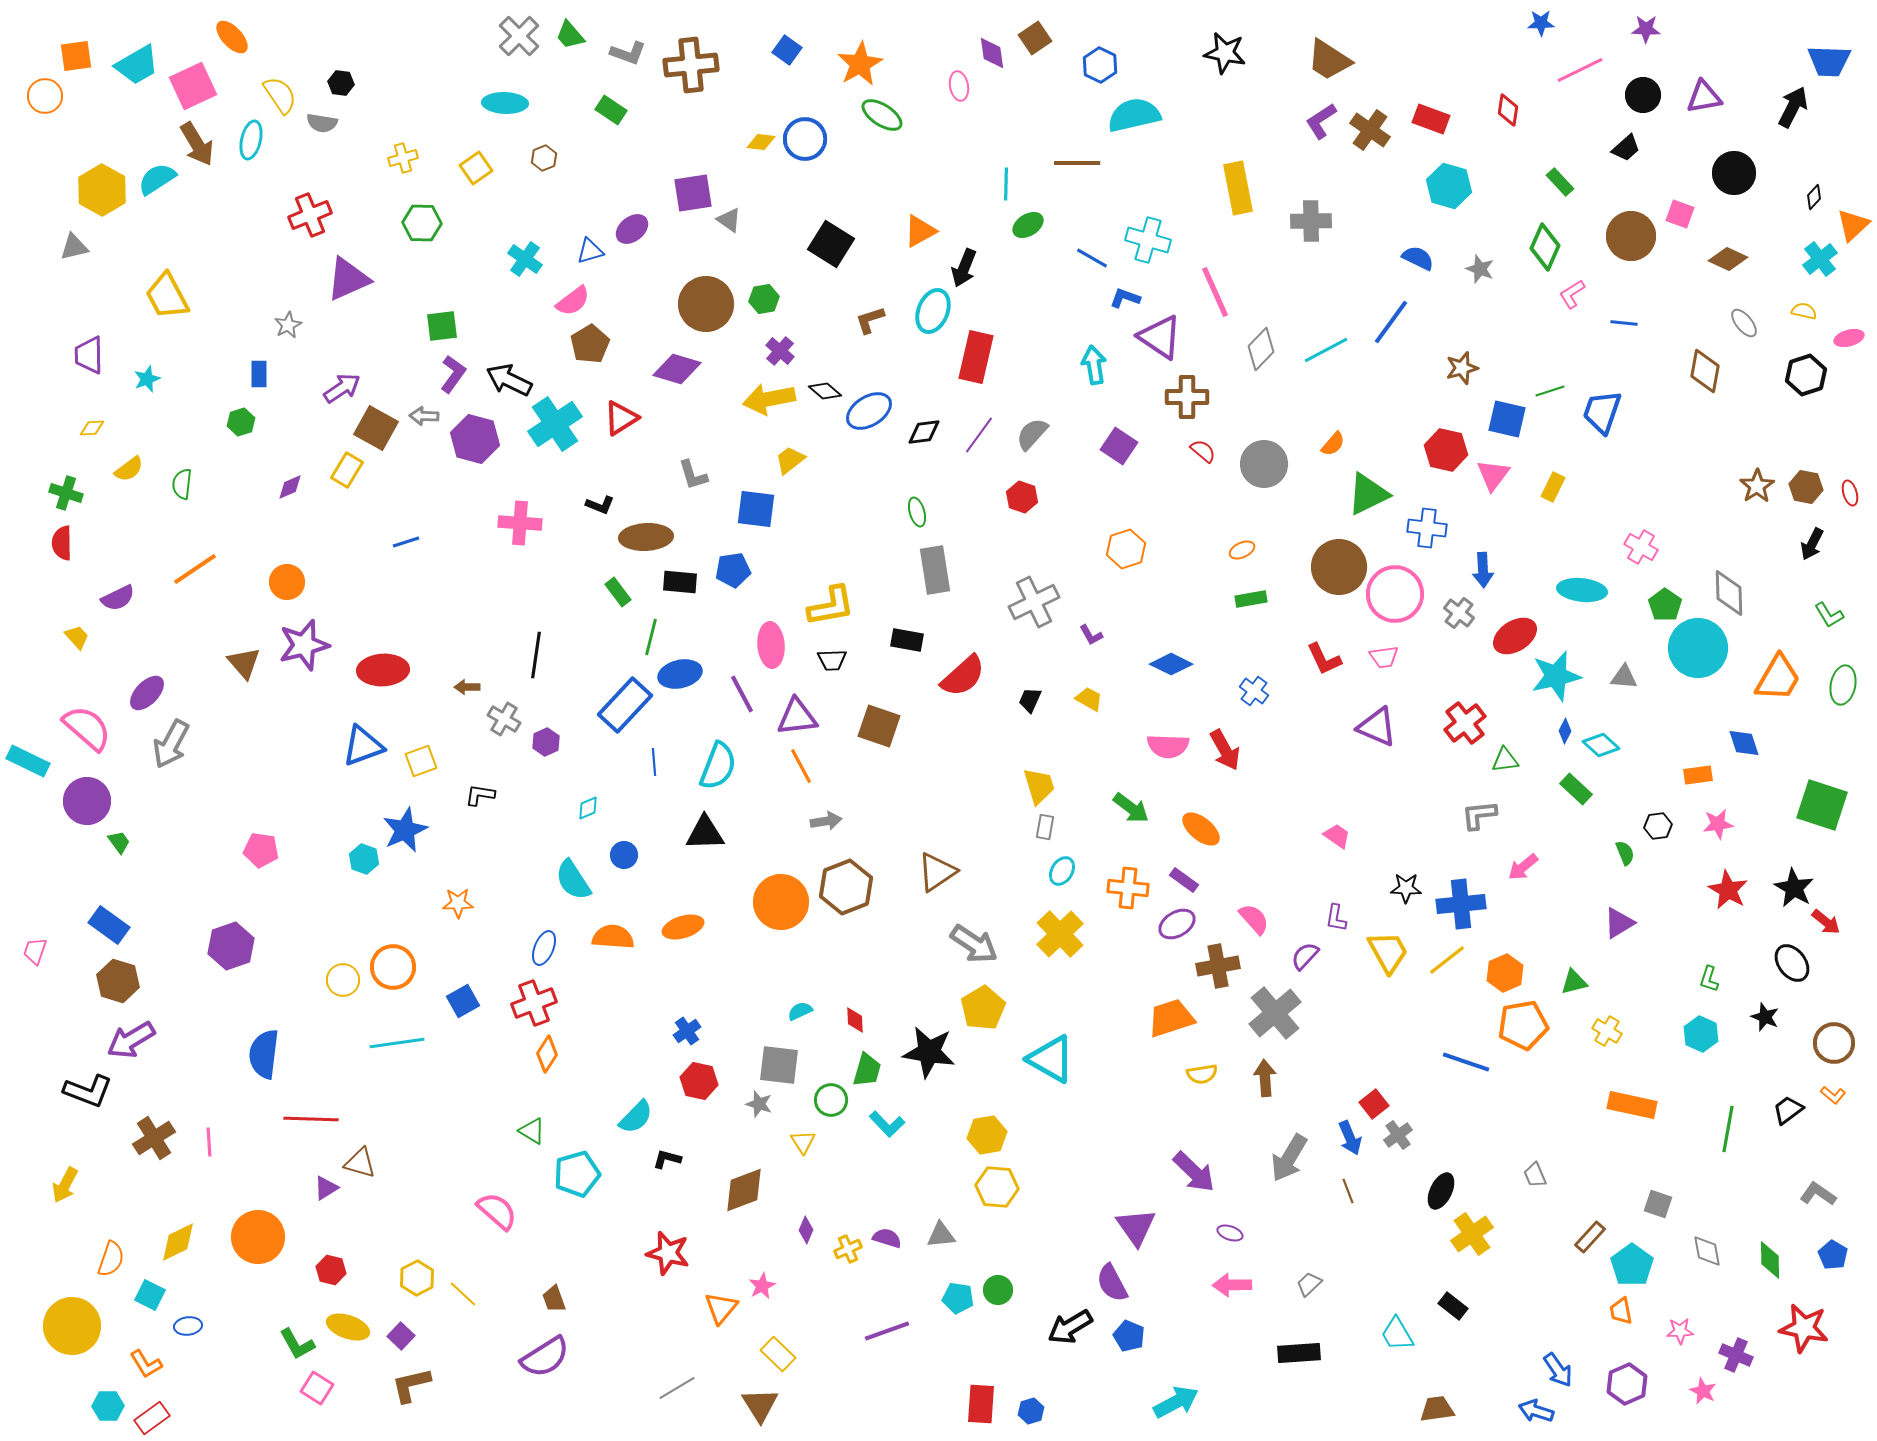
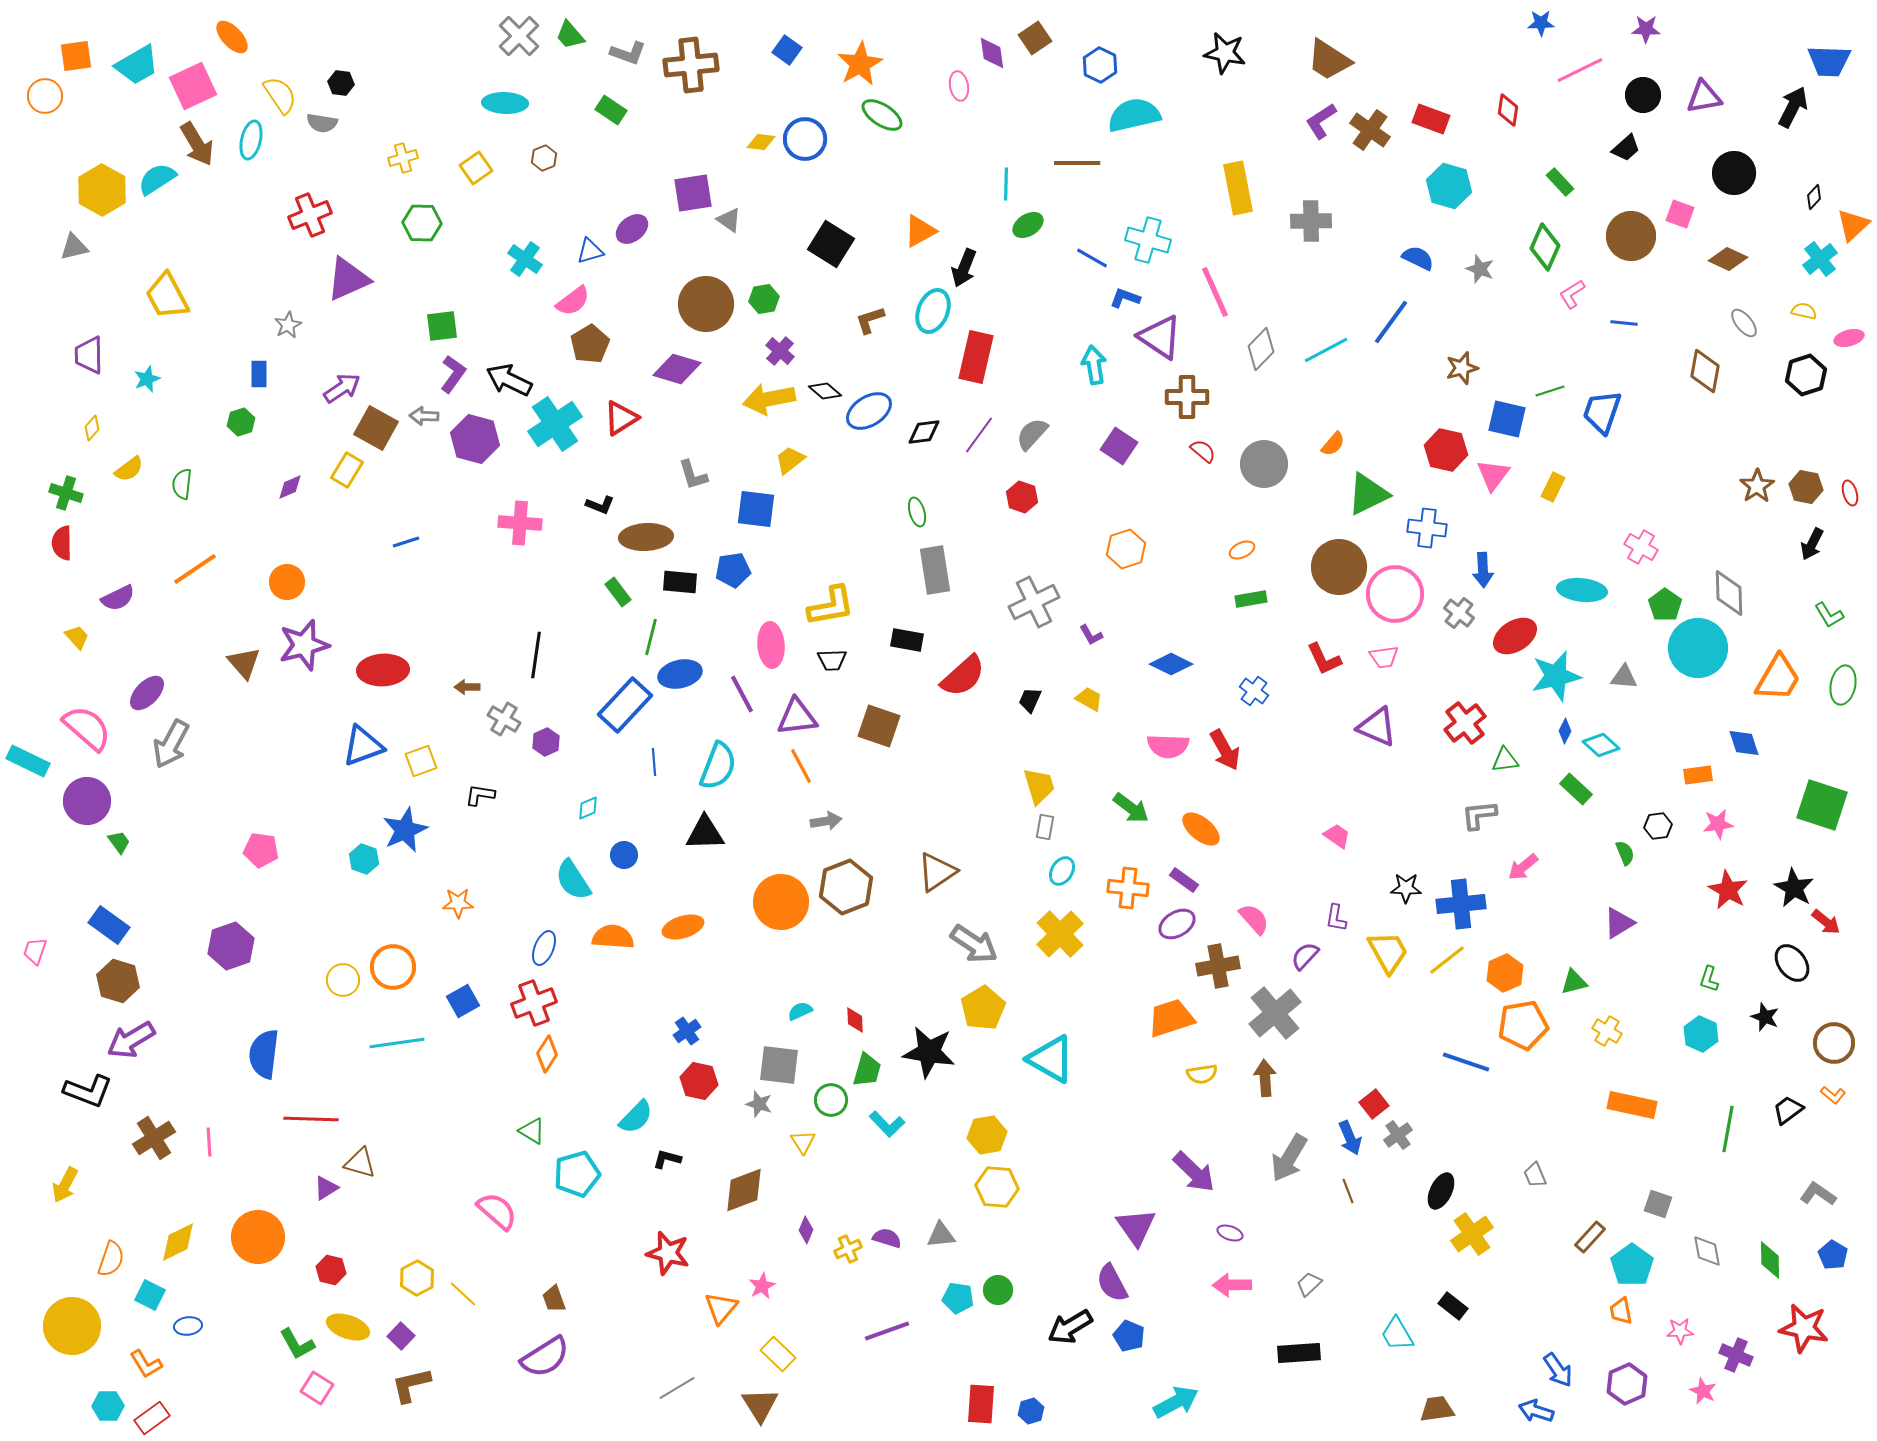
yellow diamond at (92, 428): rotated 45 degrees counterclockwise
